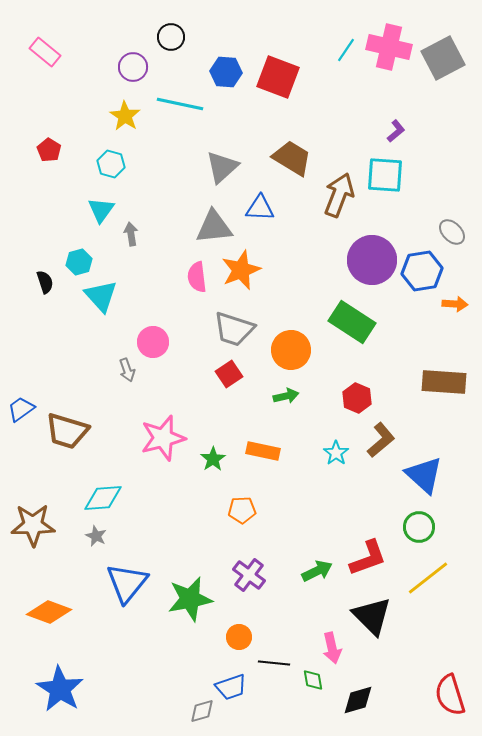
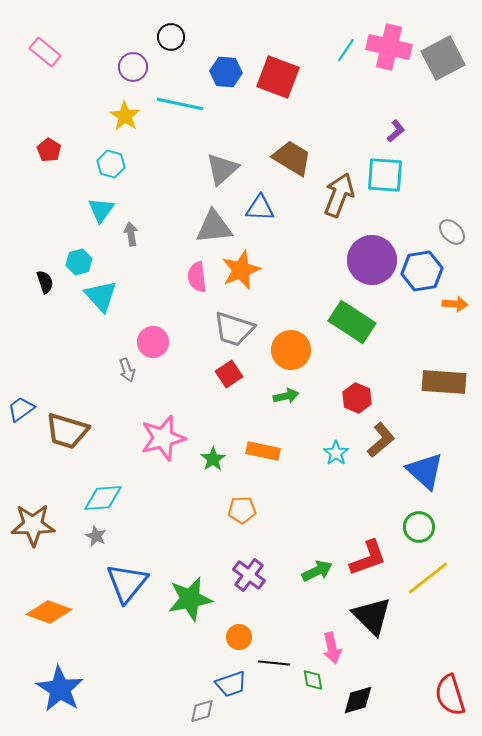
gray triangle at (222, 167): moved 2 px down
blue triangle at (424, 475): moved 1 px right, 4 px up
blue trapezoid at (231, 687): moved 3 px up
